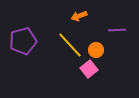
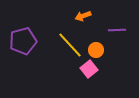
orange arrow: moved 4 px right
